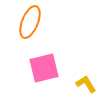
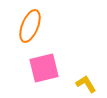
orange ellipse: moved 4 px down
